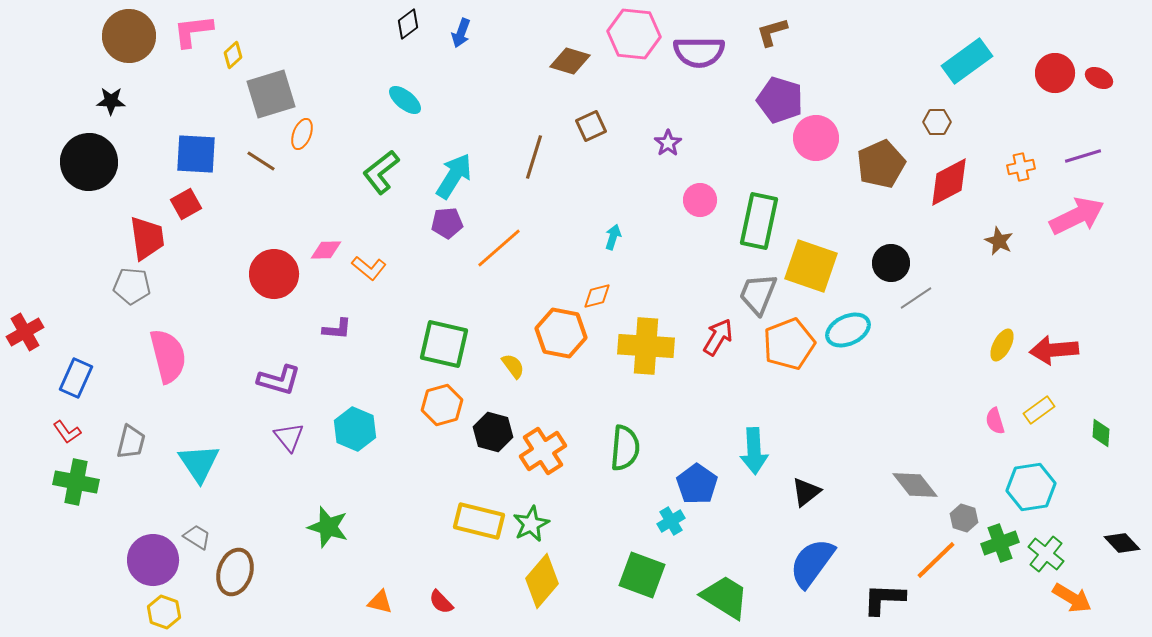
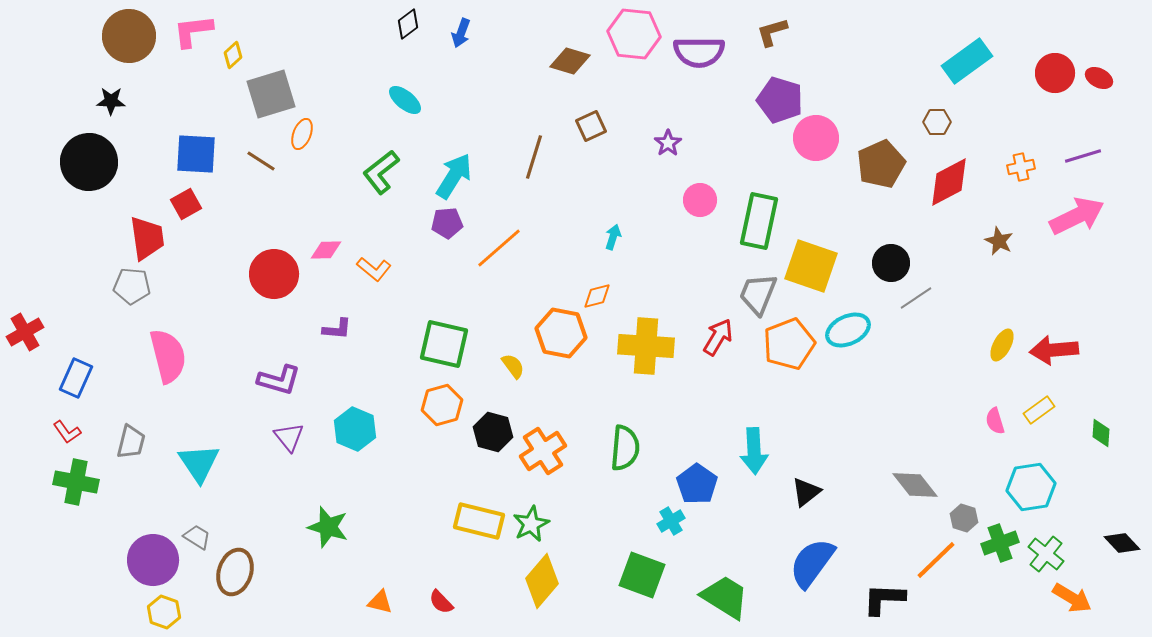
orange L-shape at (369, 268): moved 5 px right, 1 px down
